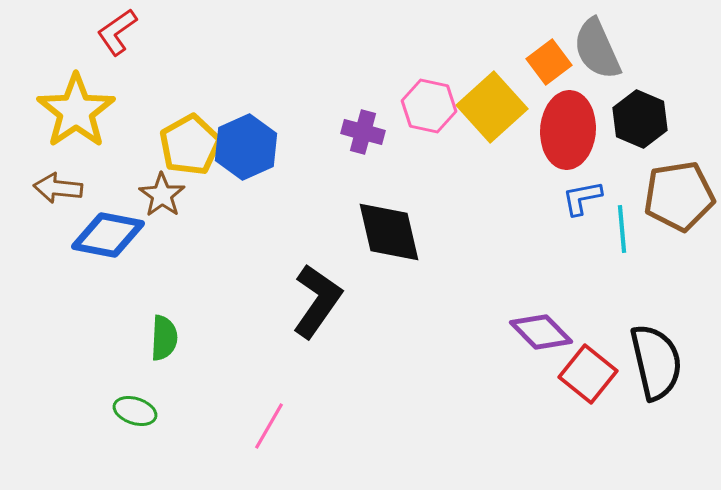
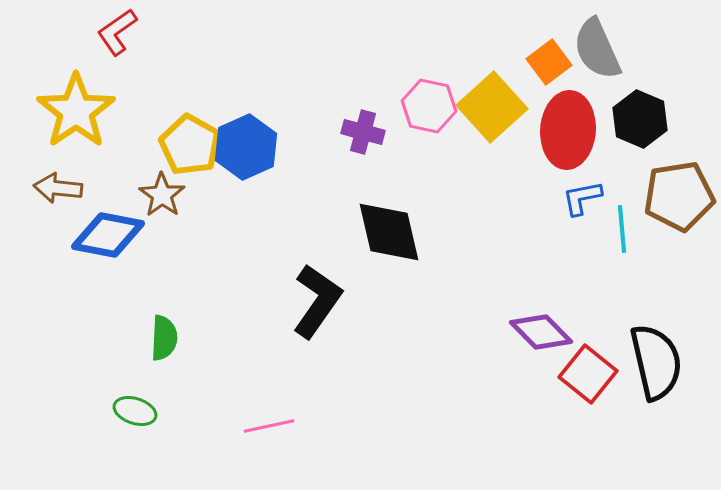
yellow pentagon: rotated 14 degrees counterclockwise
pink line: rotated 48 degrees clockwise
